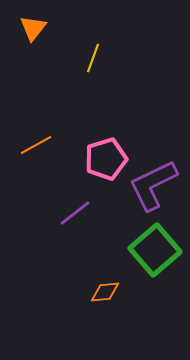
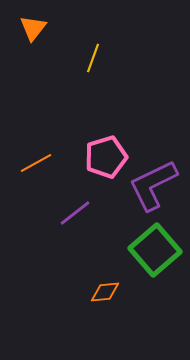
orange line: moved 18 px down
pink pentagon: moved 2 px up
